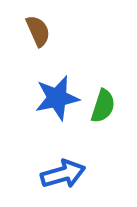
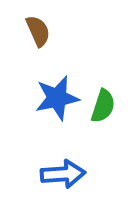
blue arrow: rotated 12 degrees clockwise
